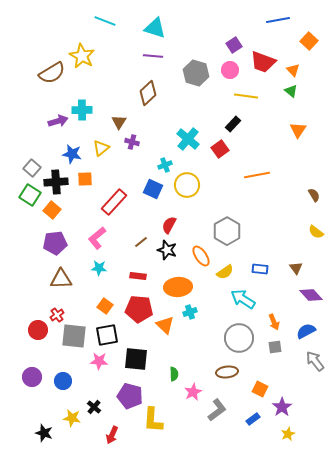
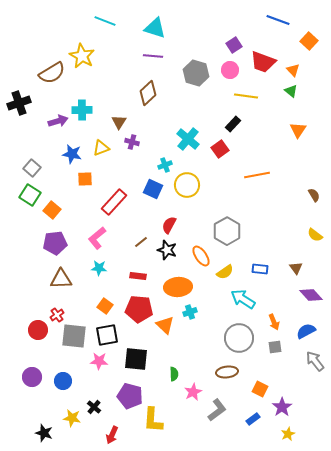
blue line at (278, 20): rotated 30 degrees clockwise
yellow triangle at (101, 148): rotated 18 degrees clockwise
black cross at (56, 182): moved 37 px left, 79 px up; rotated 15 degrees counterclockwise
yellow semicircle at (316, 232): moved 1 px left, 3 px down
